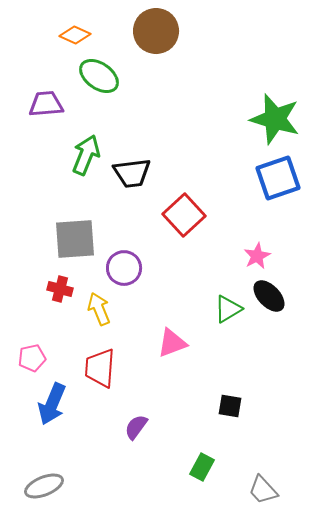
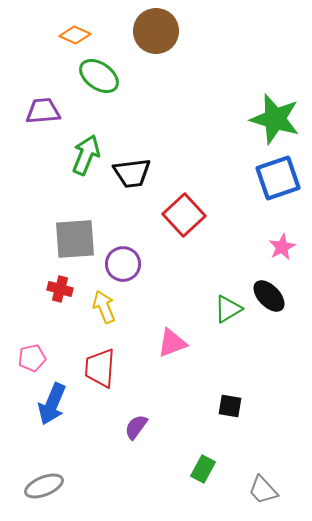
purple trapezoid: moved 3 px left, 7 px down
pink star: moved 25 px right, 9 px up
purple circle: moved 1 px left, 4 px up
yellow arrow: moved 5 px right, 2 px up
green rectangle: moved 1 px right, 2 px down
